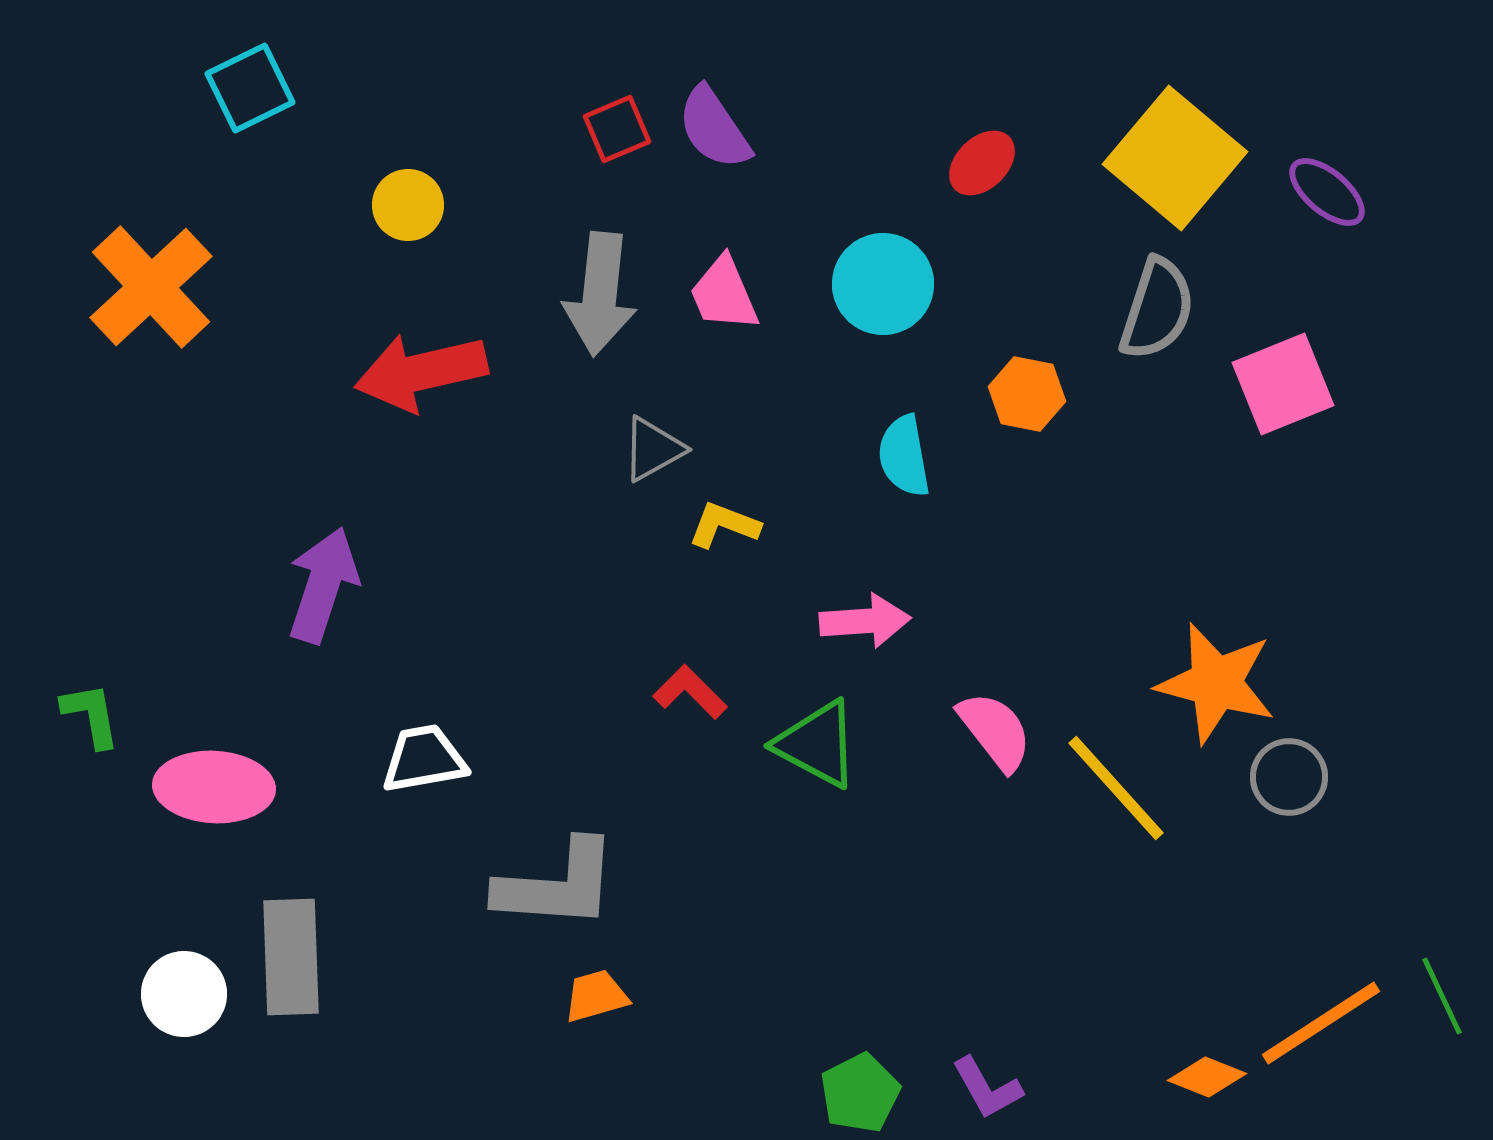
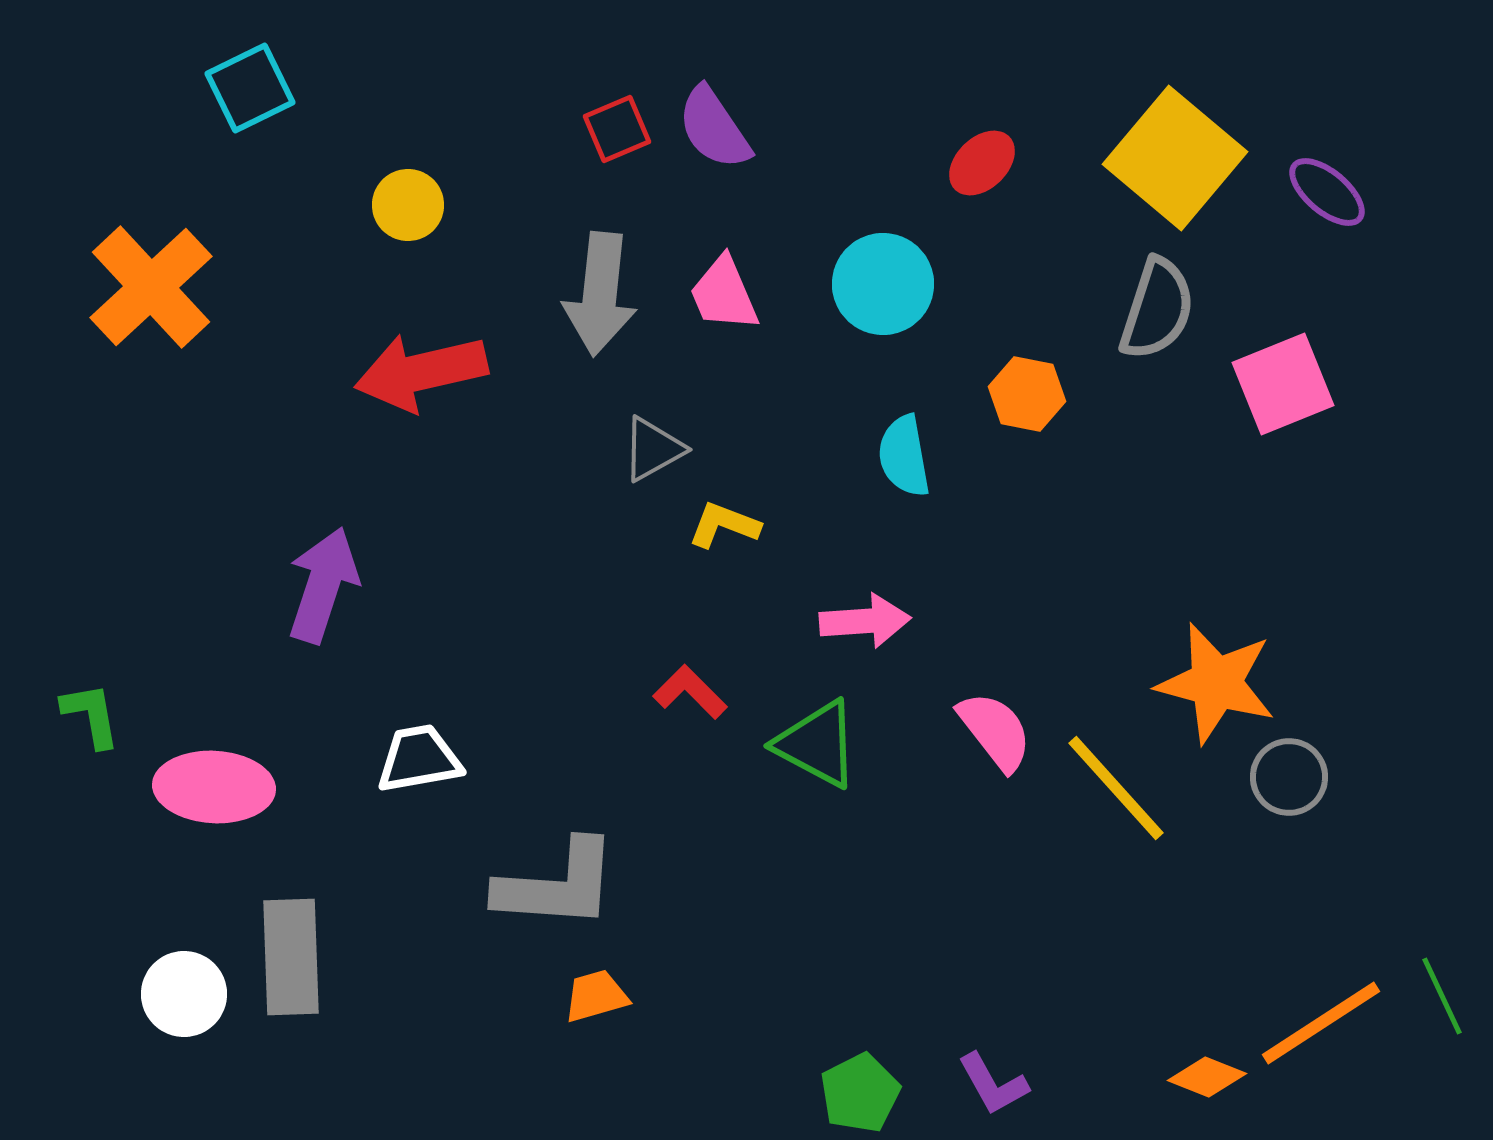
white trapezoid: moved 5 px left
purple L-shape: moved 6 px right, 4 px up
